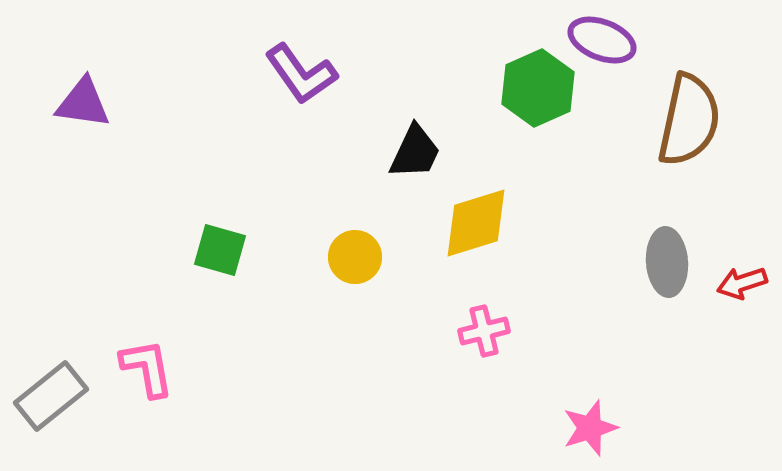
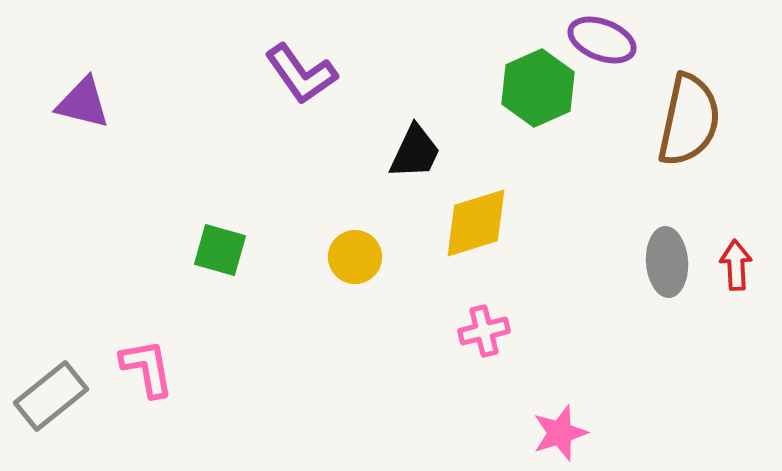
purple triangle: rotated 6 degrees clockwise
red arrow: moved 6 px left, 18 px up; rotated 105 degrees clockwise
pink star: moved 30 px left, 5 px down
